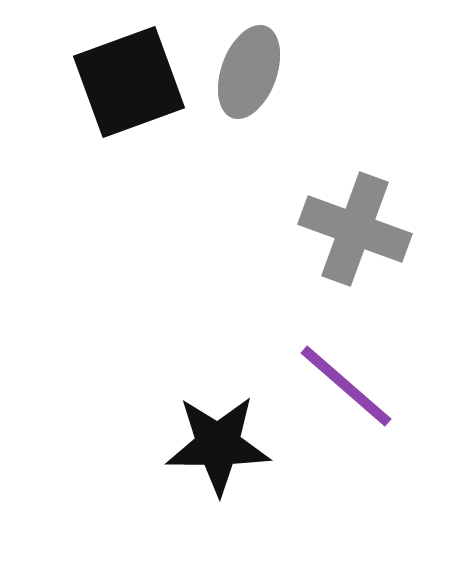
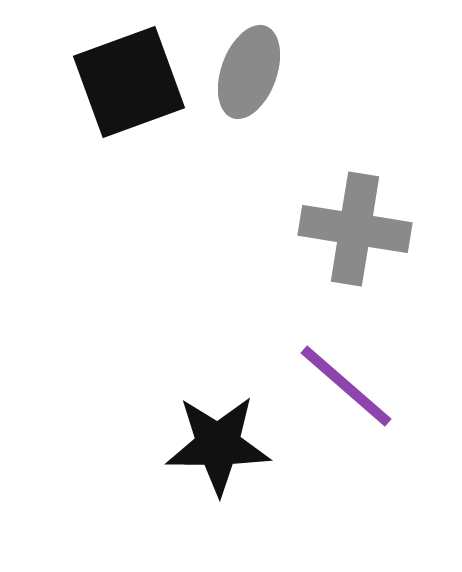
gray cross: rotated 11 degrees counterclockwise
